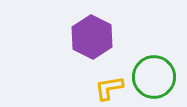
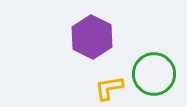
green circle: moved 3 px up
